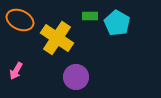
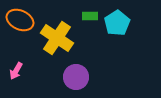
cyan pentagon: rotated 10 degrees clockwise
